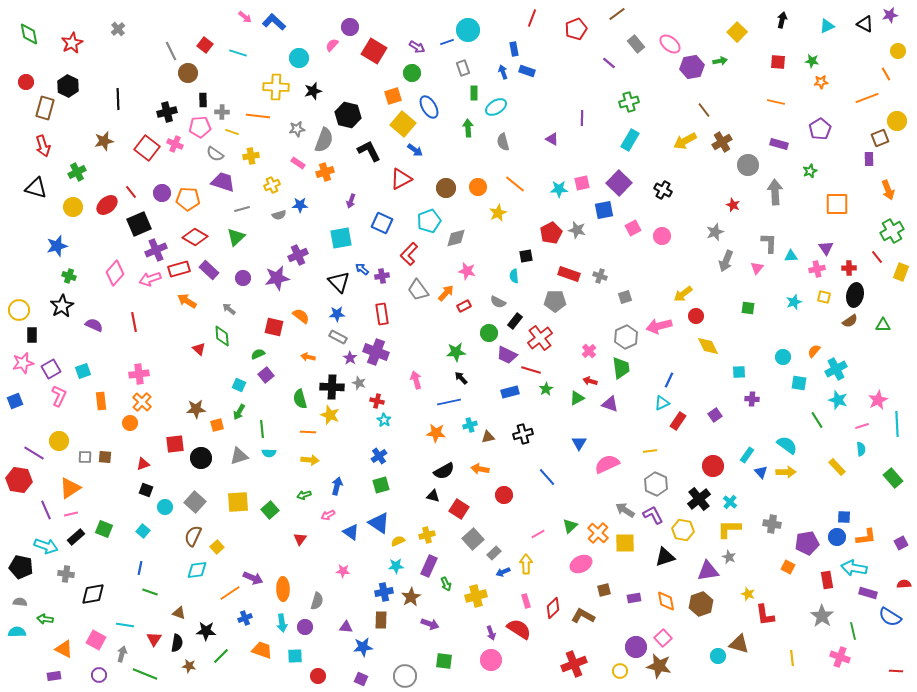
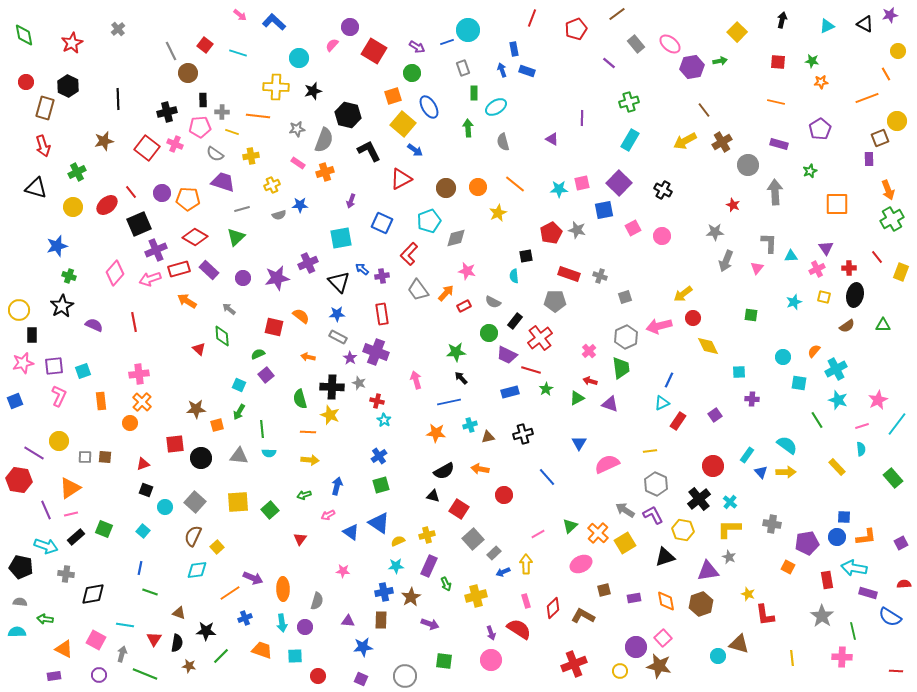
pink arrow at (245, 17): moved 5 px left, 2 px up
green diamond at (29, 34): moved 5 px left, 1 px down
blue arrow at (503, 72): moved 1 px left, 2 px up
green cross at (892, 231): moved 12 px up
gray star at (715, 232): rotated 18 degrees clockwise
purple cross at (298, 255): moved 10 px right, 8 px down
pink cross at (817, 269): rotated 14 degrees counterclockwise
gray semicircle at (498, 302): moved 5 px left
green square at (748, 308): moved 3 px right, 7 px down
red circle at (696, 316): moved 3 px left, 2 px down
brown semicircle at (850, 321): moved 3 px left, 5 px down
purple square at (51, 369): moved 3 px right, 3 px up; rotated 24 degrees clockwise
cyan line at (897, 424): rotated 40 degrees clockwise
gray triangle at (239, 456): rotated 24 degrees clockwise
yellow square at (625, 543): rotated 30 degrees counterclockwise
purple triangle at (346, 627): moved 2 px right, 6 px up
pink cross at (840, 657): moved 2 px right; rotated 18 degrees counterclockwise
